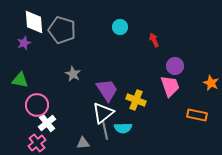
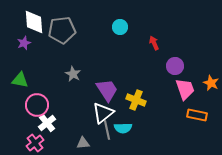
gray pentagon: rotated 24 degrees counterclockwise
red arrow: moved 3 px down
pink trapezoid: moved 15 px right, 3 px down
gray line: moved 2 px right
pink cross: moved 2 px left
